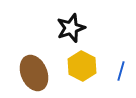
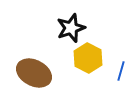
yellow hexagon: moved 6 px right, 8 px up
brown ellipse: rotated 40 degrees counterclockwise
